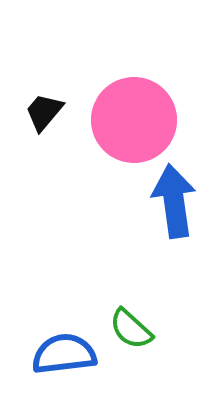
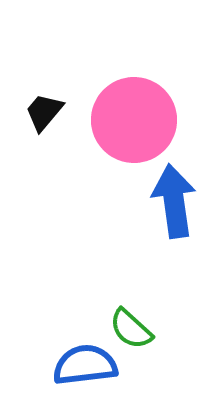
blue semicircle: moved 21 px right, 11 px down
